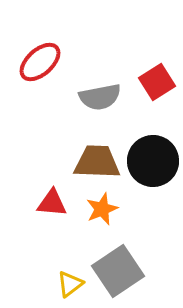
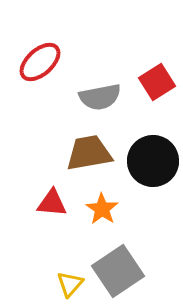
brown trapezoid: moved 8 px left, 9 px up; rotated 12 degrees counterclockwise
orange star: rotated 16 degrees counterclockwise
yellow triangle: rotated 12 degrees counterclockwise
